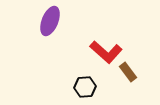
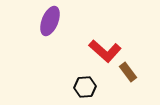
red L-shape: moved 1 px left, 1 px up
